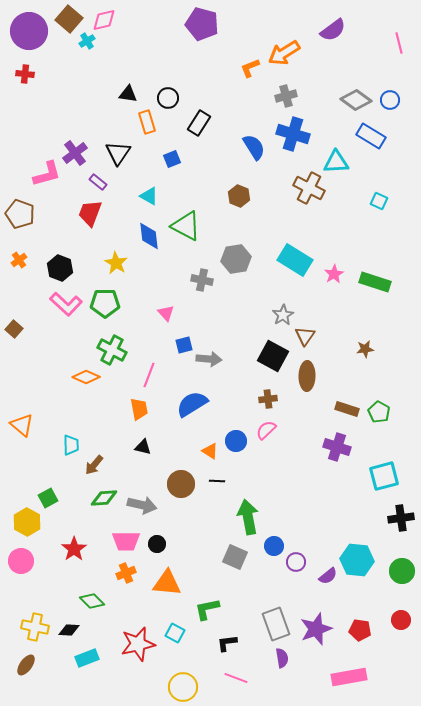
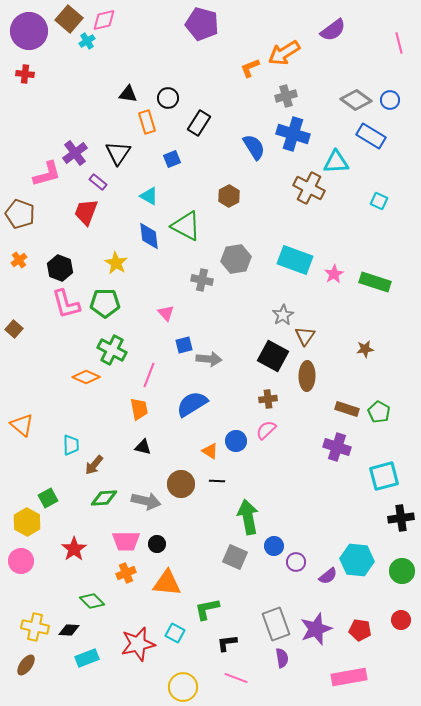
brown hexagon at (239, 196): moved 10 px left; rotated 10 degrees clockwise
red trapezoid at (90, 213): moved 4 px left, 1 px up
cyan rectangle at (295, 260): rotated 12 degrees counterclockwise
pink L-shape at (66, 304): rotated 32 degrees clockwise
gray arrow at (142, 505): moved 4 px right, 4 px up
